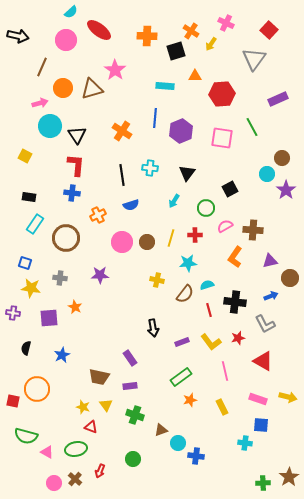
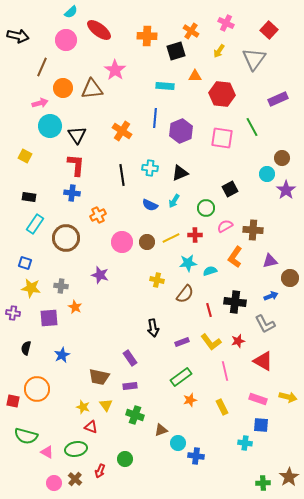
yellow arrow at (211, 44): moved 8 px right, 7 px down
brown triangle at (92, 89): rotated 10 degrees clockwise
red hexagon at (222, 94): rotated 10 degrees clockwise
black triangle at (187, 173): moved 7 px left; rotated 30 degrees clockwise
blue semicircle at (131, 205): moved 19 px right; rotated 42 degrees clockwise
yellow line at (171, 238): rotated 48 degrees clockwise
purple star at (100, 275): rotated 18 degrees clockwise
gray cross at (60, 278): moved 1 px right, 8 px down
cyan semicircle at (207, 285): moved 3 px right, 14 px up
red star at (238, 338): moved 3 px down
green circle at (133, 459): moved 8 px left
